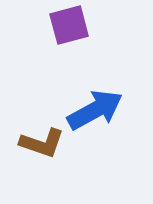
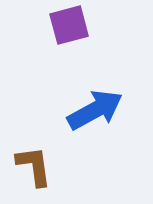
brown L-shape: moved 8 px left, 23 px down; rotated 117 degrees counterclockwise
